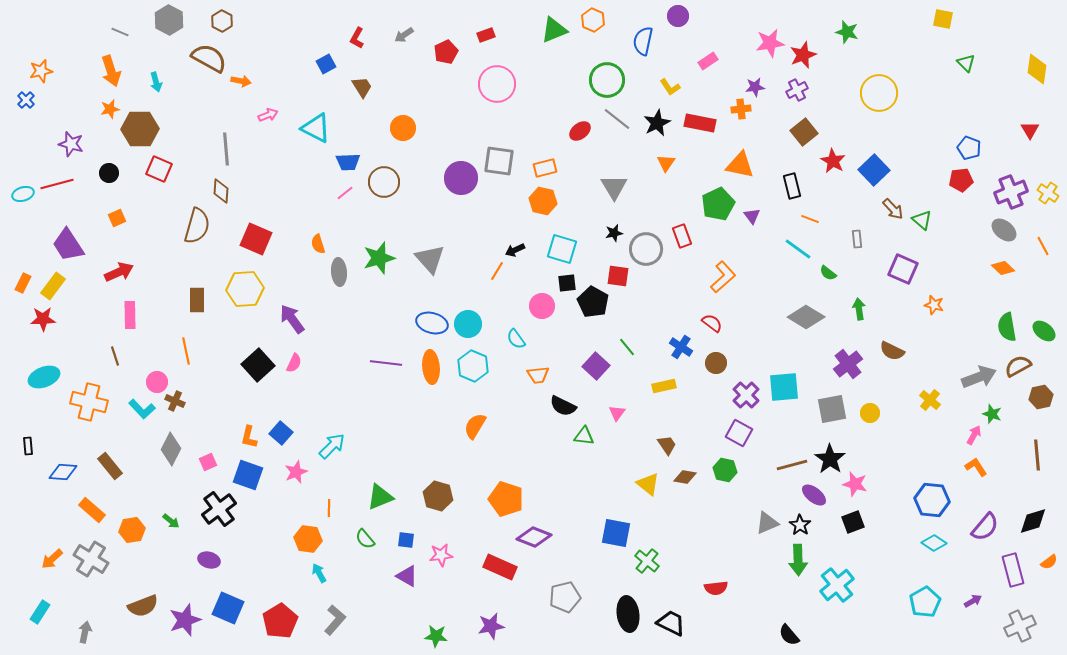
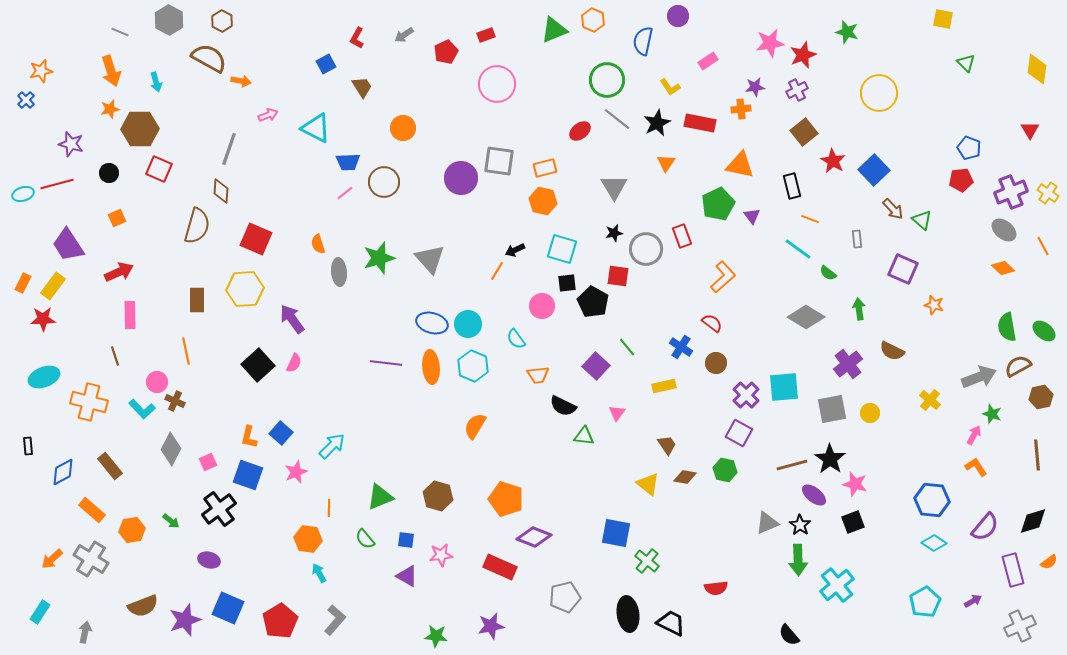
gray line at (226, 149): moved 3 px right; rotated 24 degrees clockwise
blue diamond at (63, 472): rotated 32 degrees counterclockwise
